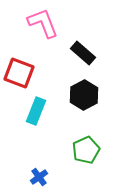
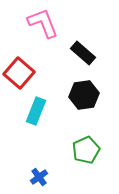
red square: rotated 20 degrees clockwise
black hexagon: rotated 20 degrees clockwise
